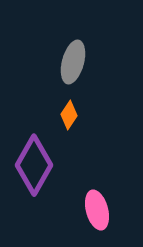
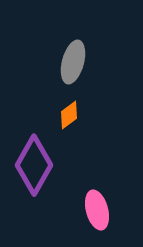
orange diamond: rotated 20 degrees clockwise
